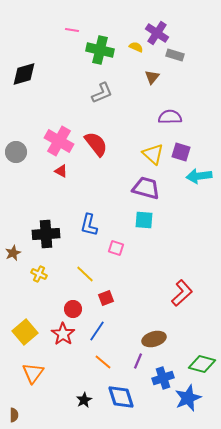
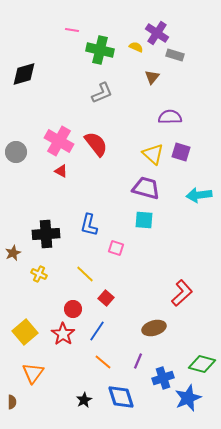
cyan arrow: moved 19 px down
red square: rotated 28 degrees counterclockwise
brown ellipse: moved 11 px up
brown semicircle: moved 2 px left, 13 px up
